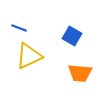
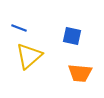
blue square: rotated 18 degrees counterclockwise
yellow triangle: rotated 16 degrees counterclockwise
